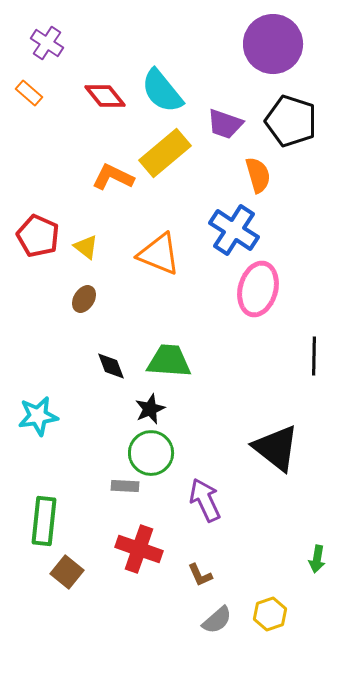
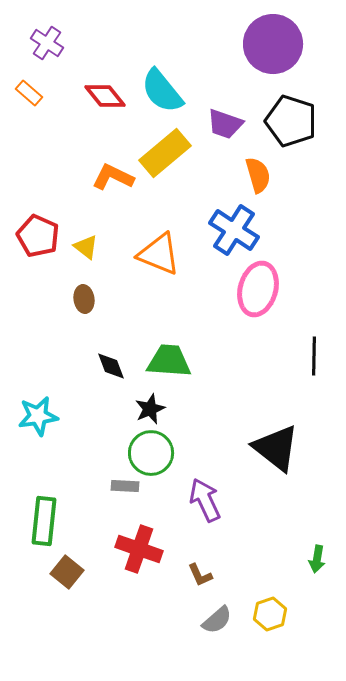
brown ellipse: rotated 40 degrees counterclockwise
